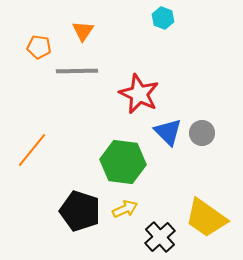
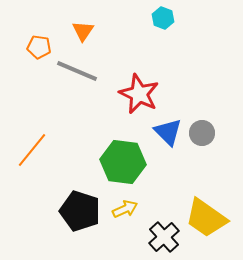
gray line: rotated 24 degrees clockwise
black cross: moved 4 px right
